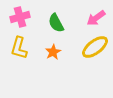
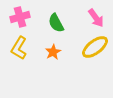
pink arrow: rotated 90 degrees counterclockwise
yellow L-shape: rotated 15 degrees clockwise
